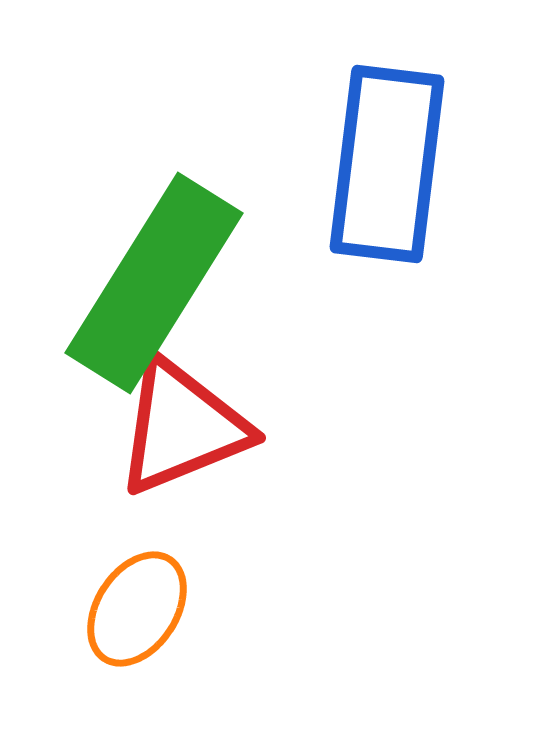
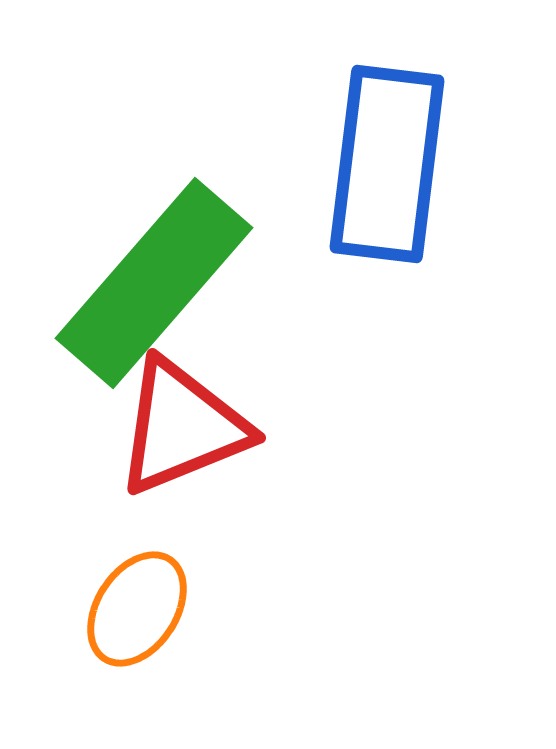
green rectangle: rotated 9 degrees clockwise
